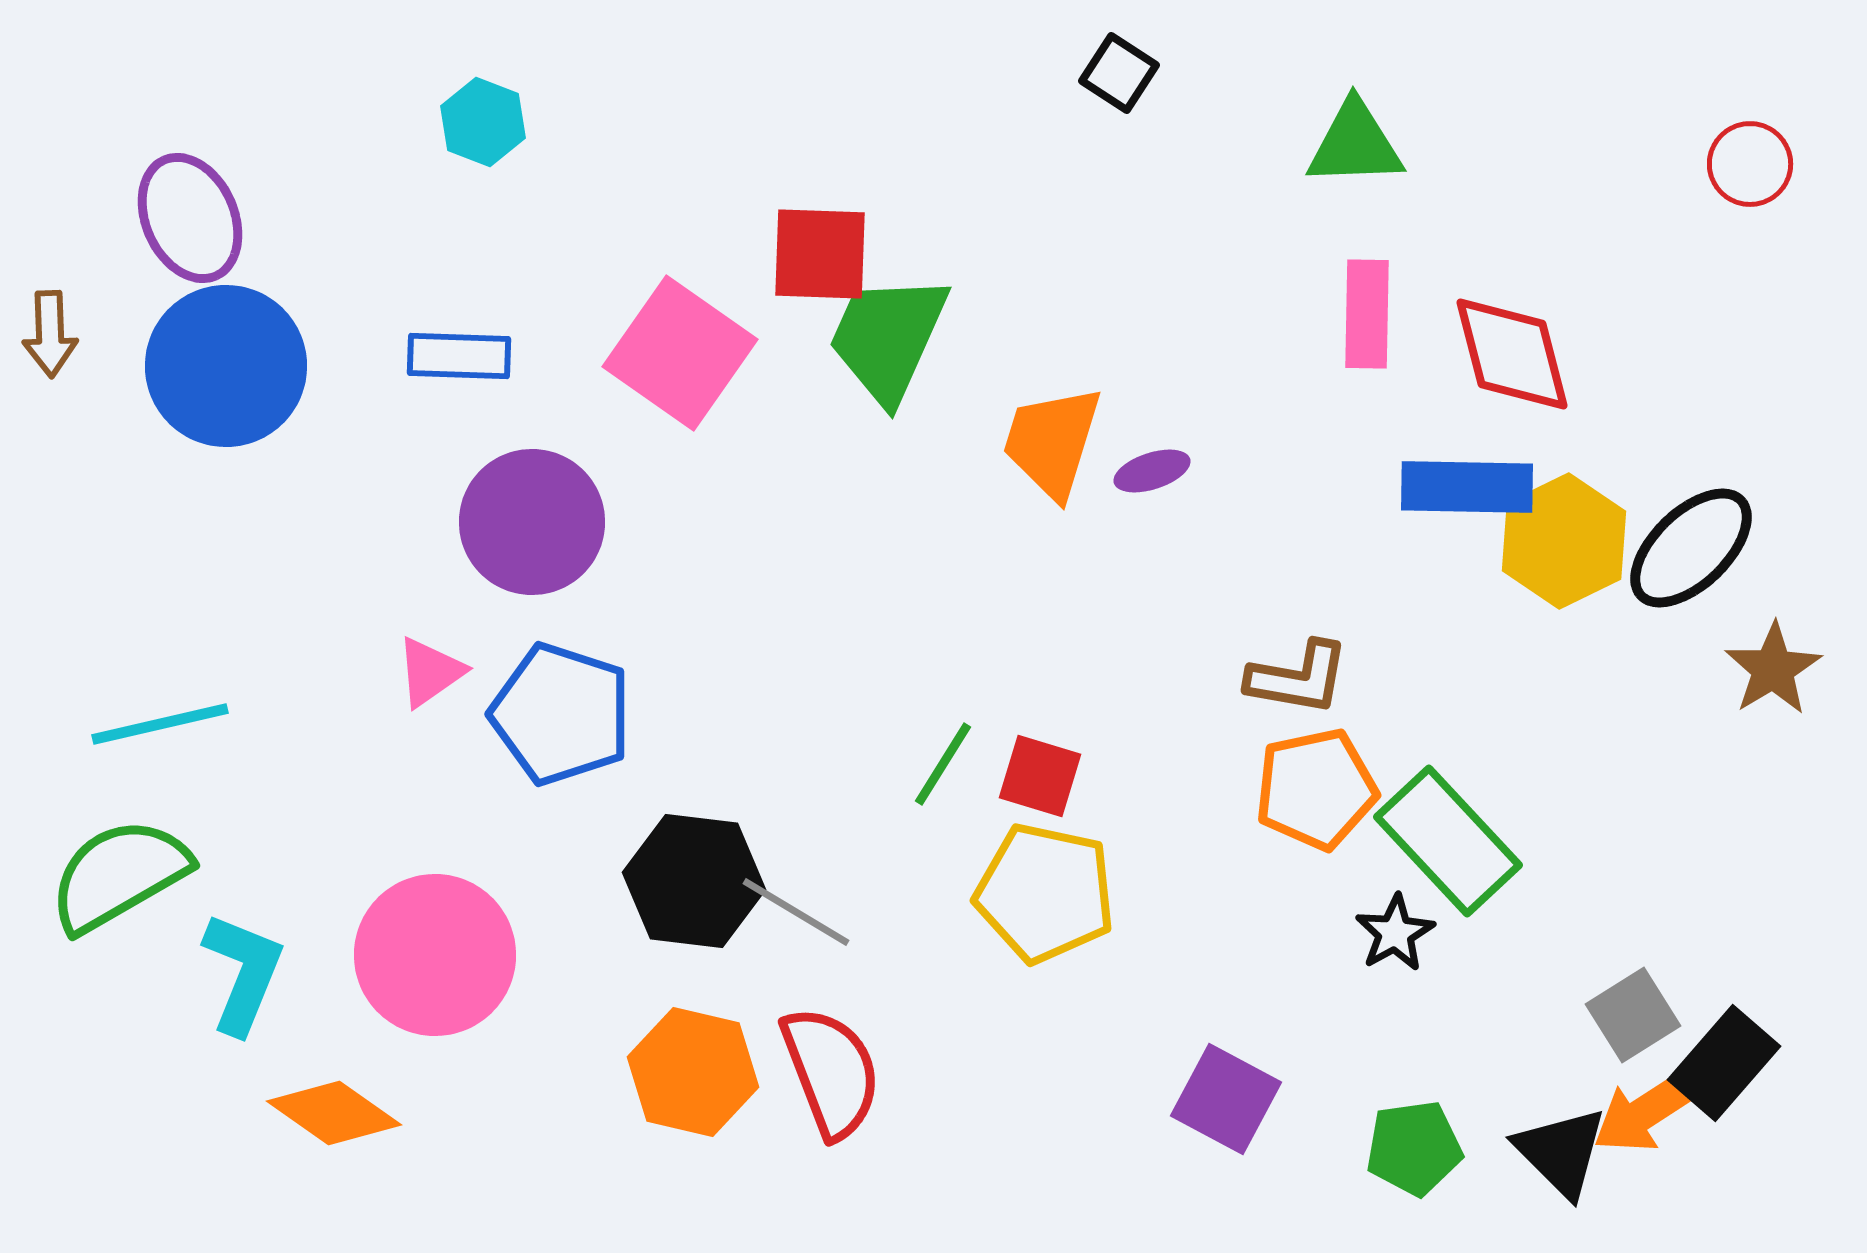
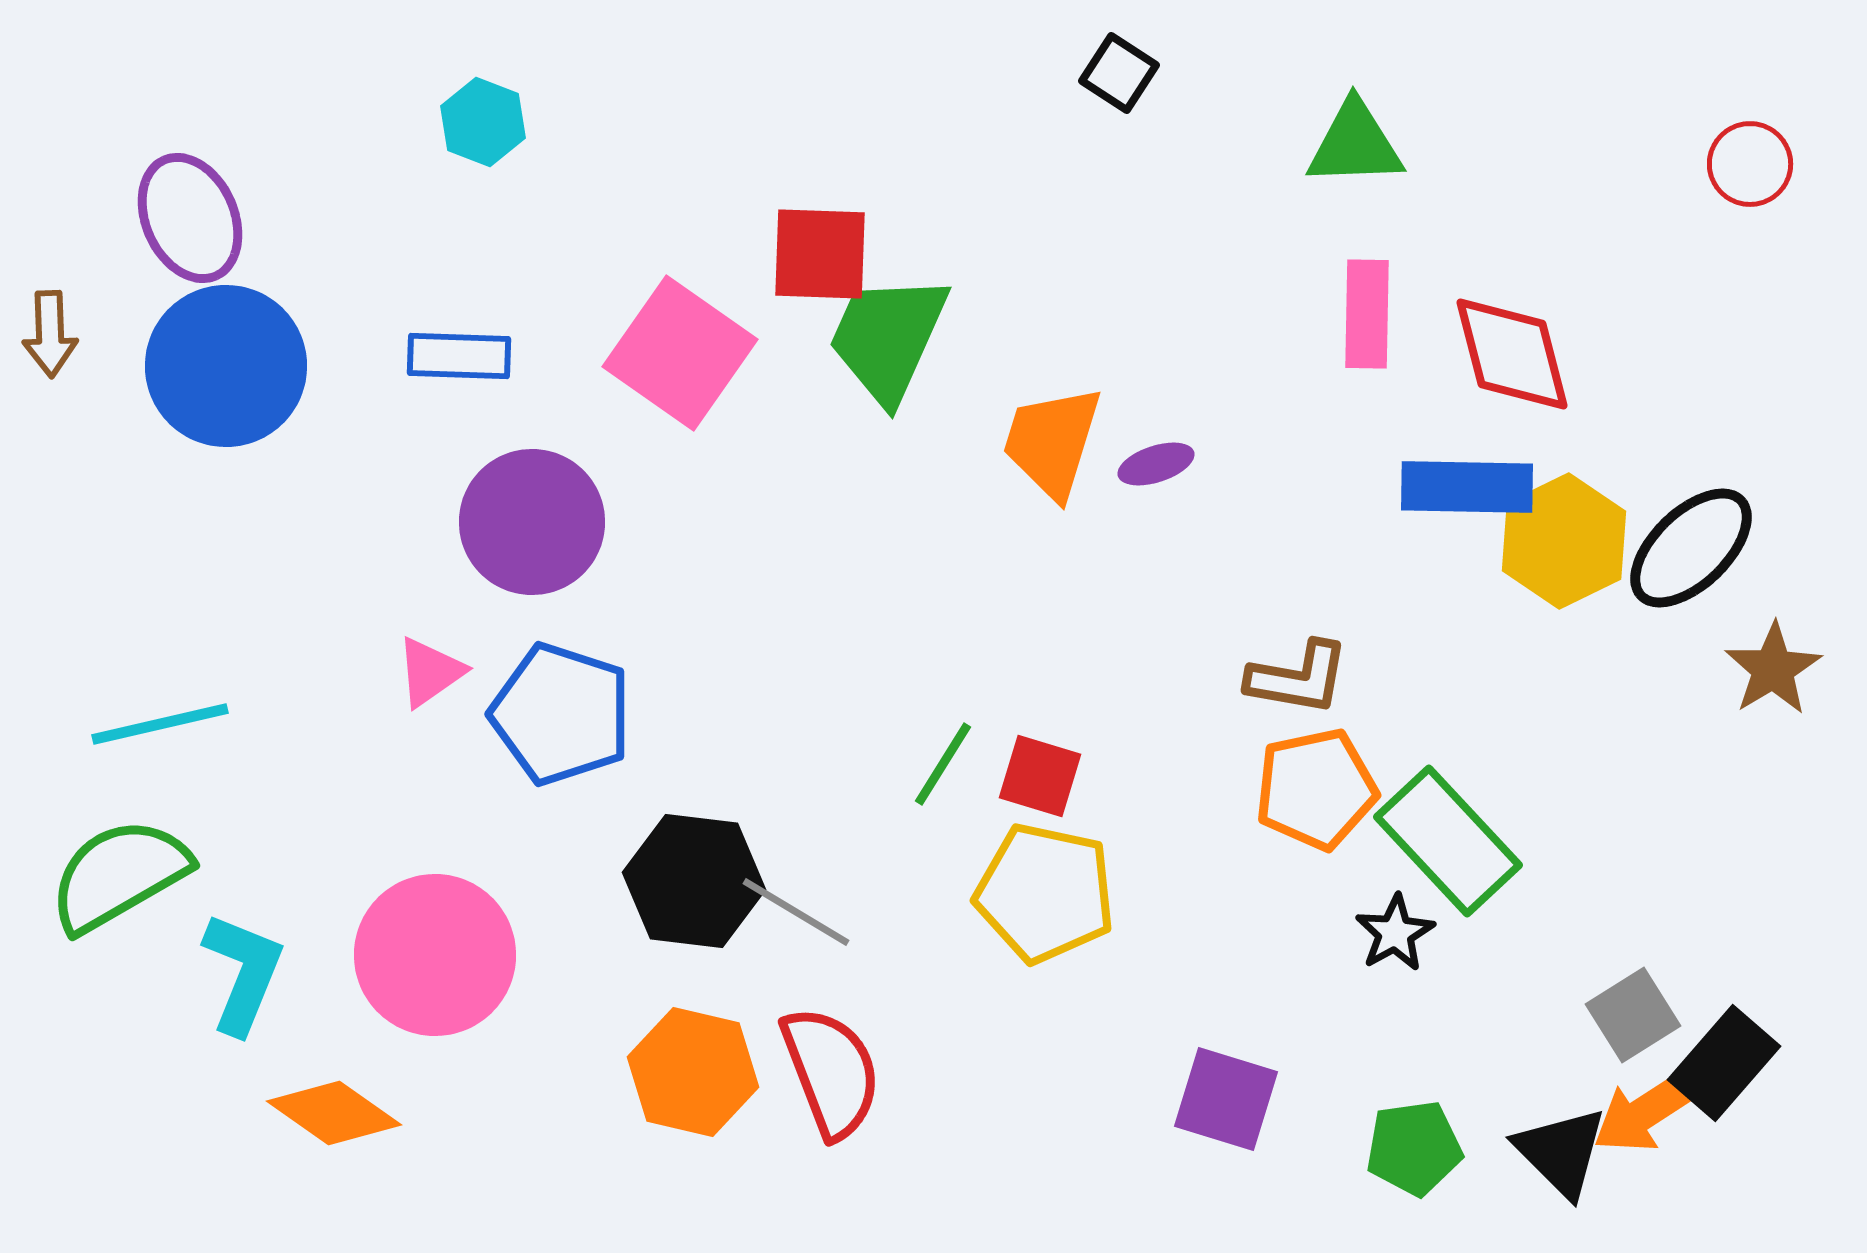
purple ellipse at (1152, 471): moved 4 px right, 7 px up
purple square at (1226, 1099): rotated 11 degrees counterclockwise
